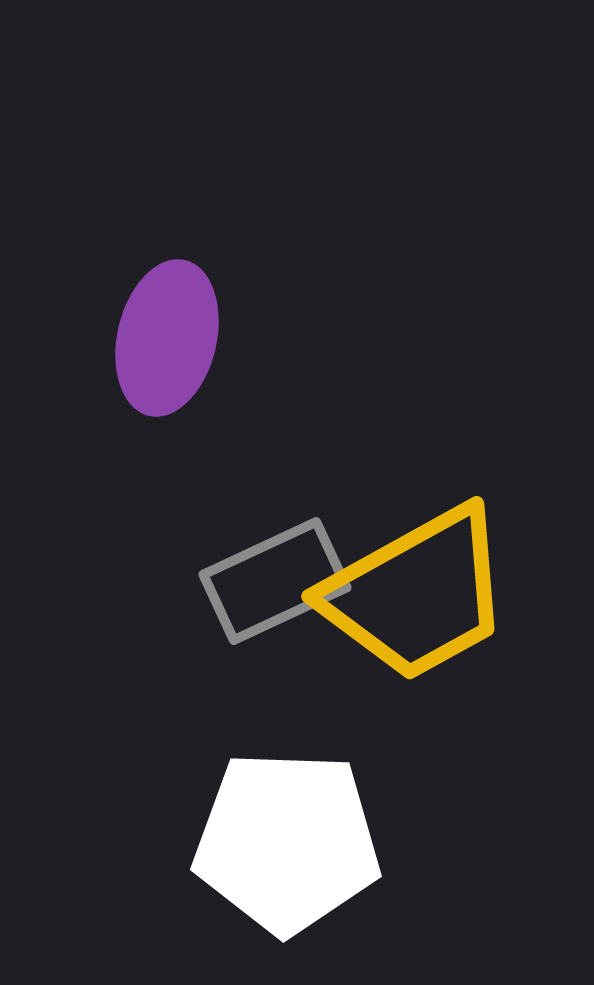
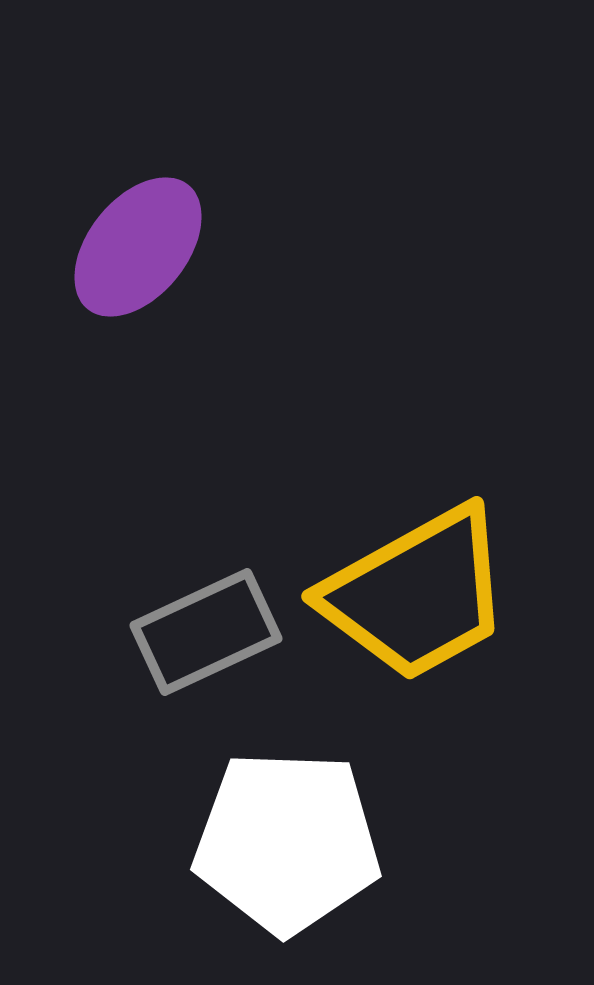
purple ellipse: moved 29 px left, 91 px up; rotated 26 degrees clockwise
gray rectangle: moved 69 px left, 51 px down
